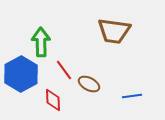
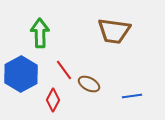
green arrow: moved 1 px left, 9 px up
red diamond: rotated 30 degrees clockwise
